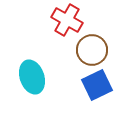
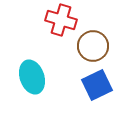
red cross: moved 6 px left; rotated 12 degrees counterclockwise
brown circle: moved 1 px right, 4 px up
